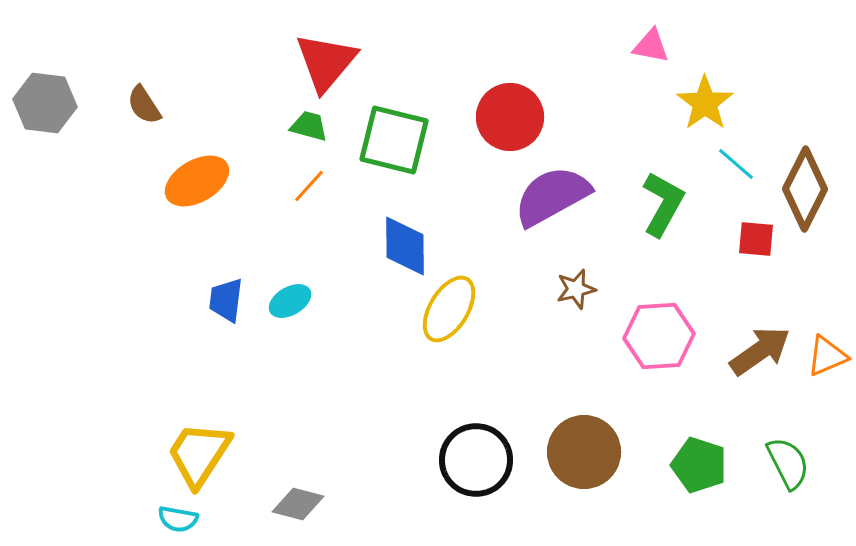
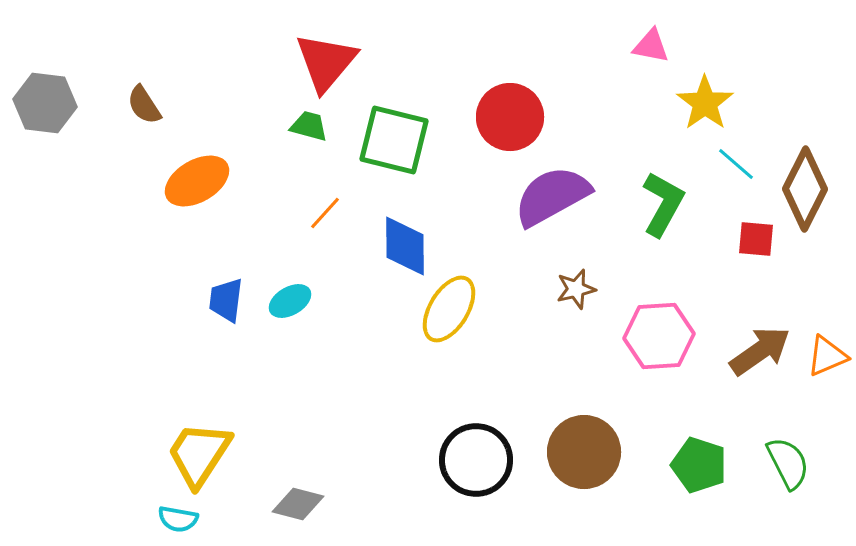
orange line: moved 16 px right, 27 px down
